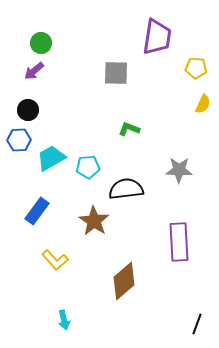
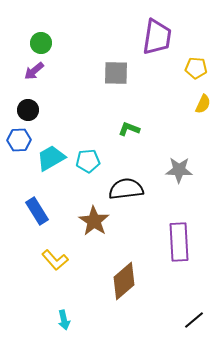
cyan pentagon: moved 6 px up
blue rectangle: rotated 68 degrees counterclockwise
black line: moved 3 px left, 4 px up; rotated 30 degrees clockwise
